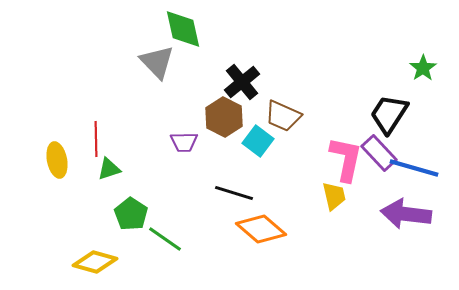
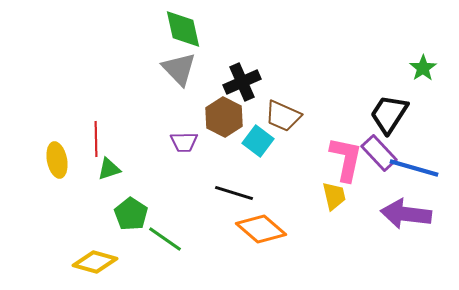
gray triangle: moved 22 px right, 7 px down
black cross: rotated 15 degrees clockwise
